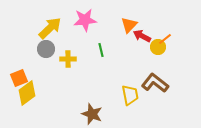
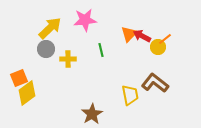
orange triangle: moved 9 px down
brown star: rotated 20 degrees clockwise
